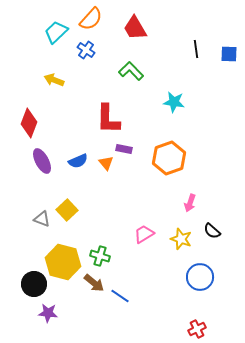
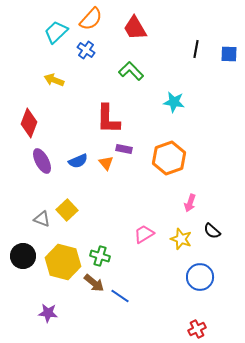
black line: rotated 18 degrees clockwise
black circle: moved 11 px left, 28 px up
